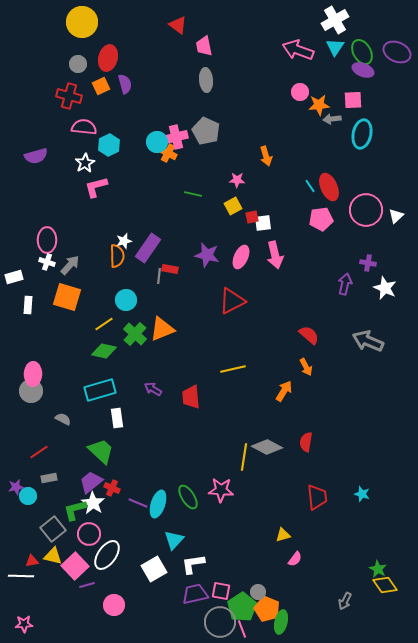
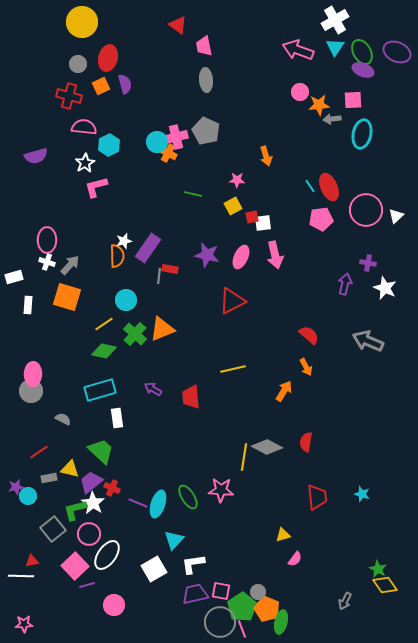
yellow triangle at (53, 556): moved 17 px right, 87 px up
